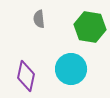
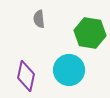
green hexagon: moved 6 px down
cyan circle: moved 2 px left, 1 px down
